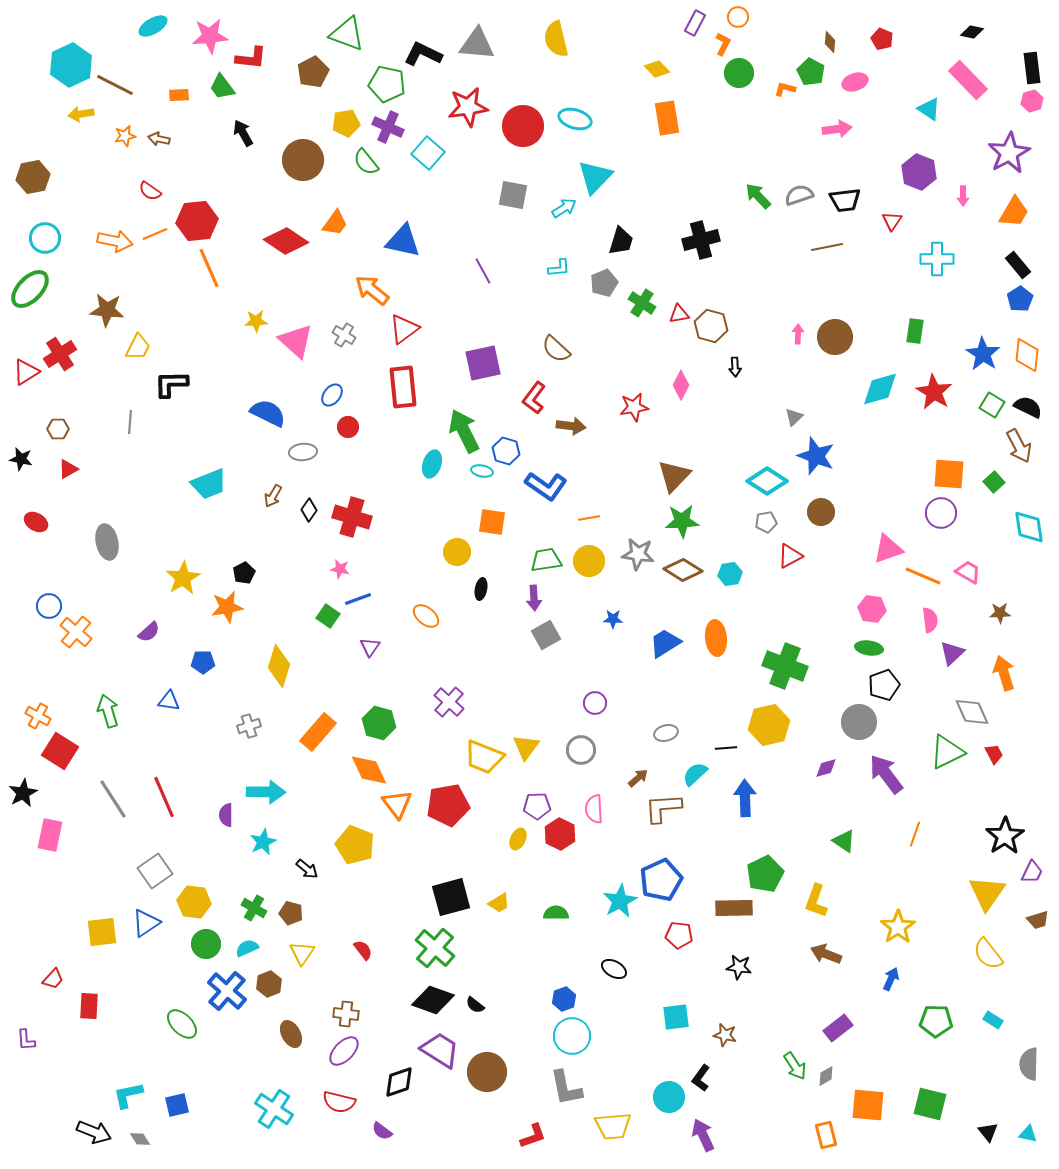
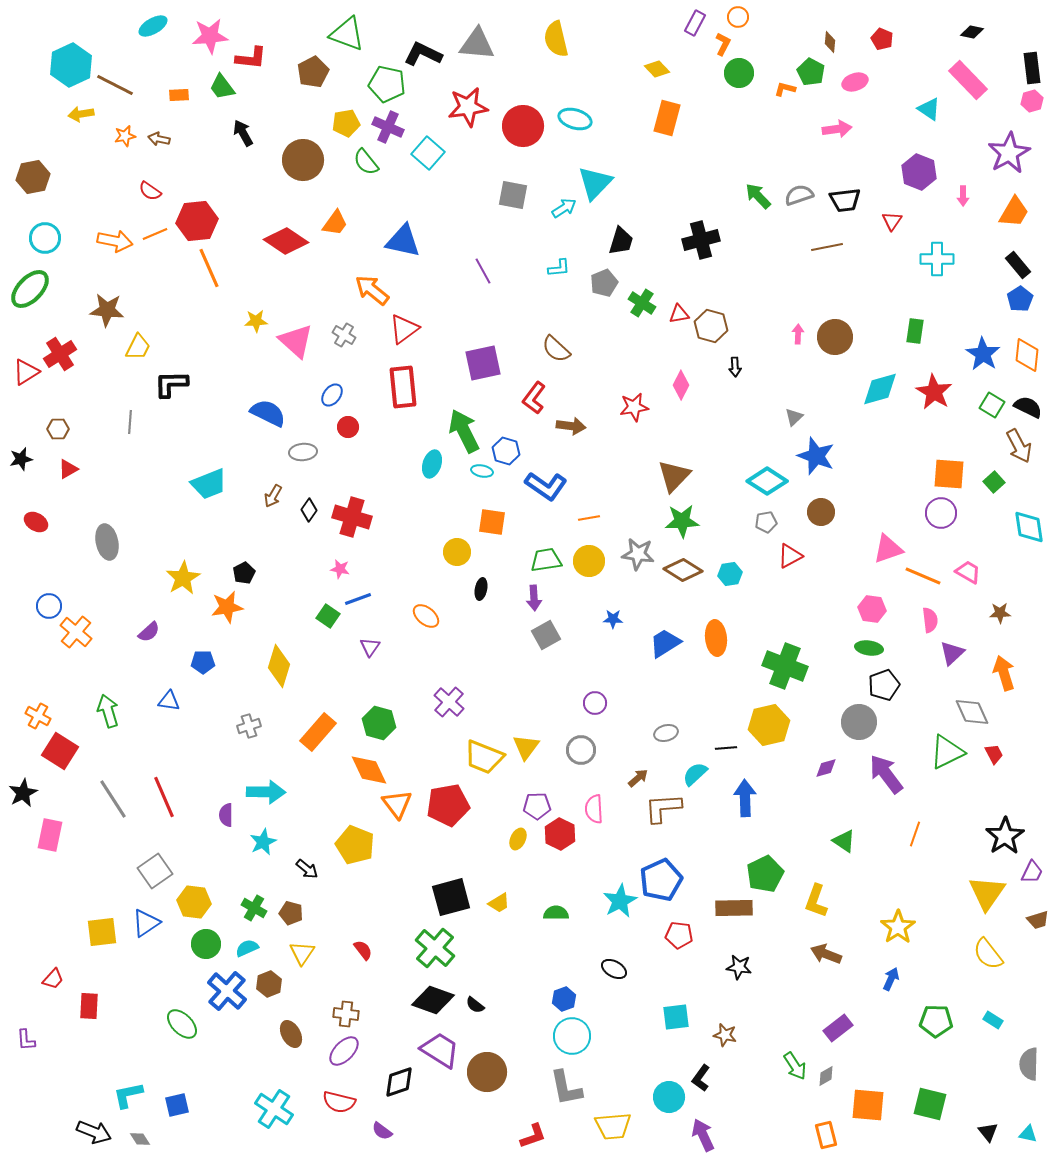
orange rectangle at (667, 118): rotated 24 degrees clockwise
cyan triangle at (595, 177): moved 6 px down
black star at (21, 459): rotated 25 degrees counterclockwise
